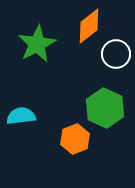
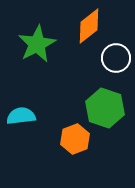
white circle: moved 4 px down
green hexagon: rotated 6 degrees counterclockwise
